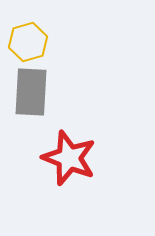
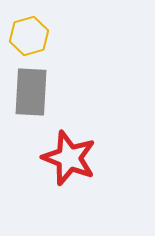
yellow hexagon: moved 1 px right, 6 px up
